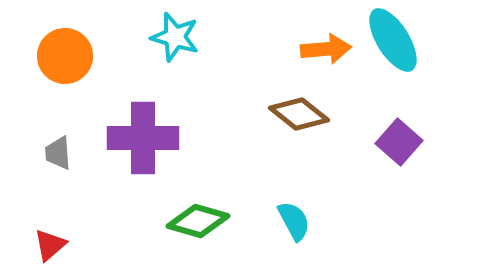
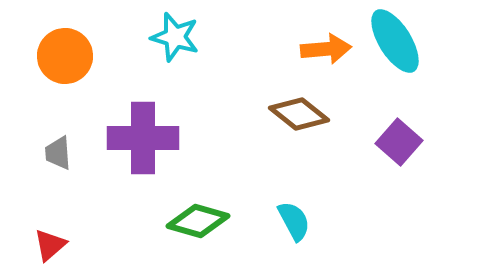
cyan ellipse: moved 2 px right, 1 px down
